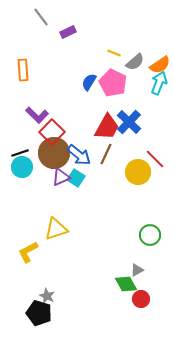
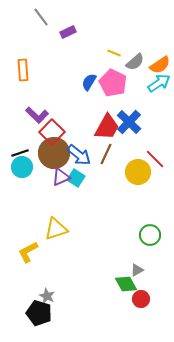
cyan arrow: rotated 35 degrees clockwise
